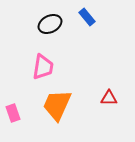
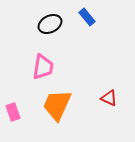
red triangle: rotated 24 degrees clockwise
pink rectangle: moved 1 px up
